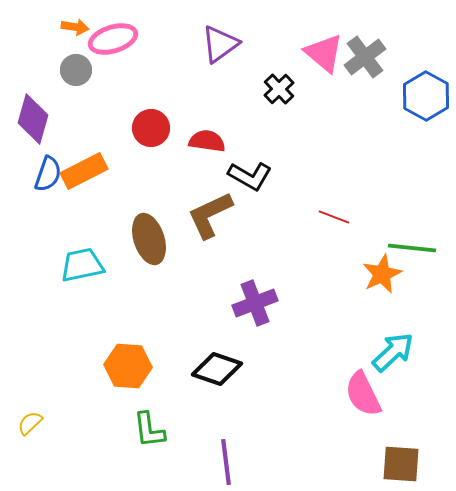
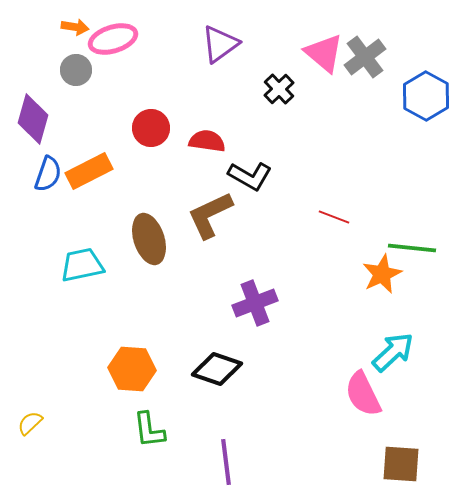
orange rectangle: moved 5 px right
orange hexagon: moved 4 px right, 3 px down
